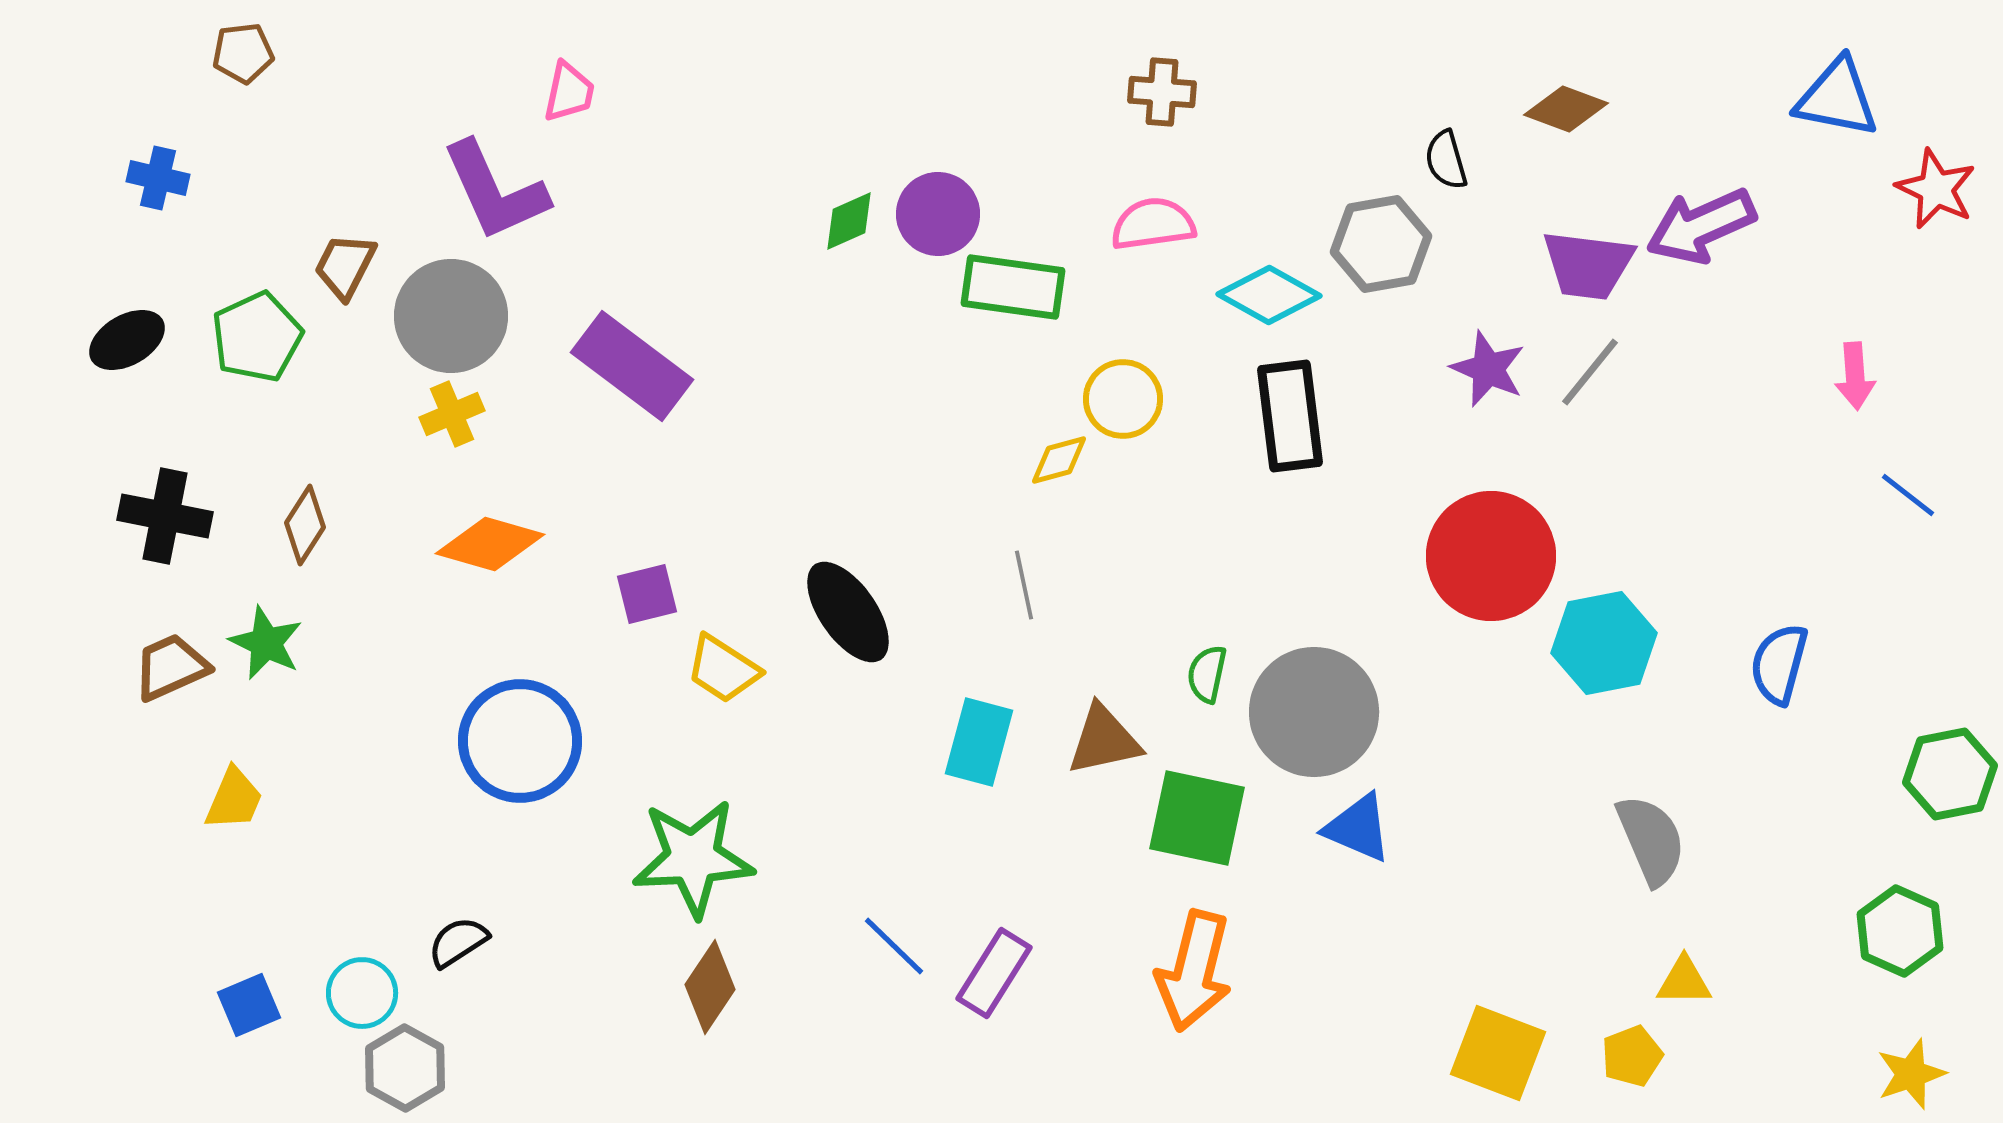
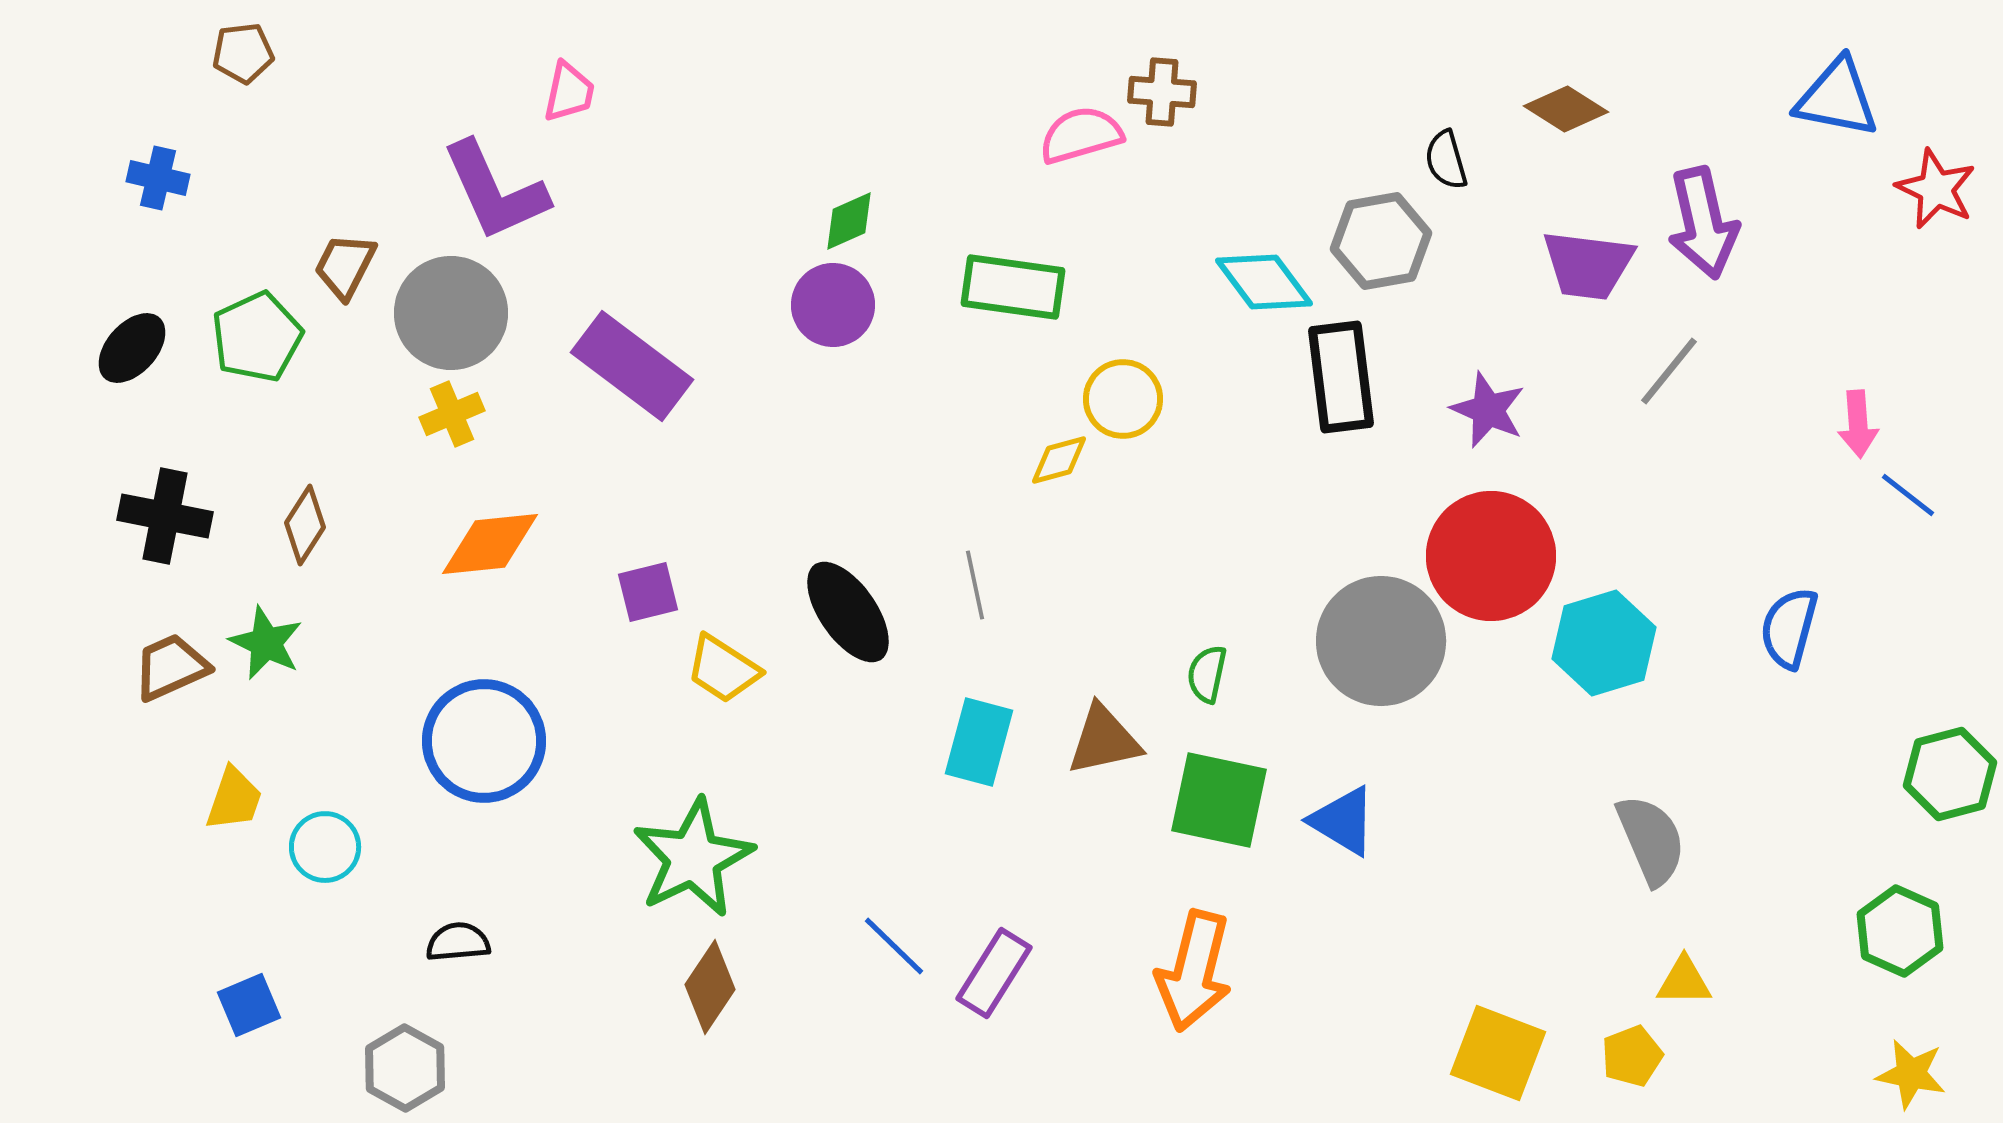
brown diamond at (1566, 109): rotated 12 degrees clockwise
purple circle at (938, 214): moved 105 px left, 91 px down
pink semicircle at (1153, 224): moved 72 px left, 89 px up; rotated 8 degrees counterclockwise
purple arrow at (1701, 226): moved 2 px right, 3 px up; rotated 79 degrees counterclockwise
gray hexagon at (1381, 244): moved 3 px up
cyan diamond at (1269, 295): moved 5 px left, 13 px up; rotated 24 degrees clockwise
gray circle at (451, 316): moved 3 px up
black ellipse at (127, 340): moved 5 px right, 8 px down; rotated 18 degrees counterclockwise
purple star at (1488, 369): moved 41 px down
gray line at (1590, 372): moved 79 px right, 1 px up
pink arrow at (1855, 376): moved 3 px right, 48 px down
black rectangle at (1290, 416): moved 51 px right, 39 px up
orange diamond at (490, 544): rotated 22 degrees counterclockwise
gray line at (1024, 585): moved 49 px left
purple square at (647, 594): moved 1 px right, 2 px up
cyan hexagon at (1604, 643): rotated 6 degrees counterclockwise
blue semicircle at (1779, 664): moved 10 px right, 36 px up
gray circle at (1314, 712): moved 67 px right, 71 px up
blue circle at (520, 741): moved 36 px left
green hexagon at (1950, 774): rotated 4 degrees counterclockwise
yellow trapezoid at (234, 799): rotated 4 degrees counterclockwise
green square at (1197, 818): moved 22 px right, 18 px up
blue triangle at (1358, 828): moved 15 px left, 7 px up; rotated 8 degrees clockwise
green star at (693, 858): rotated 23 degrees counterclockwise
black semicircle at (458, 942): rotated 28 degrees clockwise
cyan circle at (362, 993): moved 37 px left, 146 px up
yellow star at (1911, 1074): rotated 30 degrees clockwise
